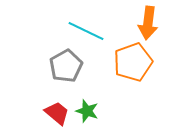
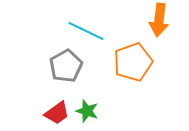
orange arrow: moved 11 px right, 3 px up
red trapezoid: rotated 104 degrees clockwise
